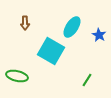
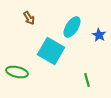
brown arrow: moved 4 px right, 5 px up; rotated 32 degrees counterclockwise
green ellipse: moved 4 px up
green line: rotated 48 degrees counterclockwise
